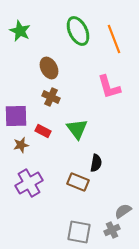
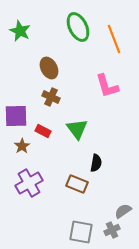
green ellipse: moved 4 px up
pink L-shape: moved 2 px left, 1 px up
brown star: moved 1 px right, 1 px down; rotated 21 degrees counterclockwise
brown rectangle: moved 1 px left, 2 px down
gray square: moved 2 px right
